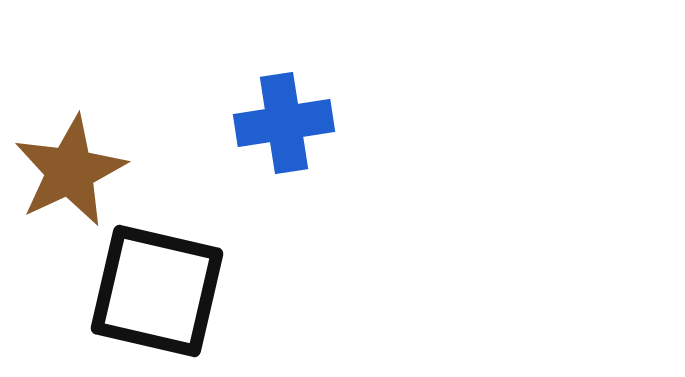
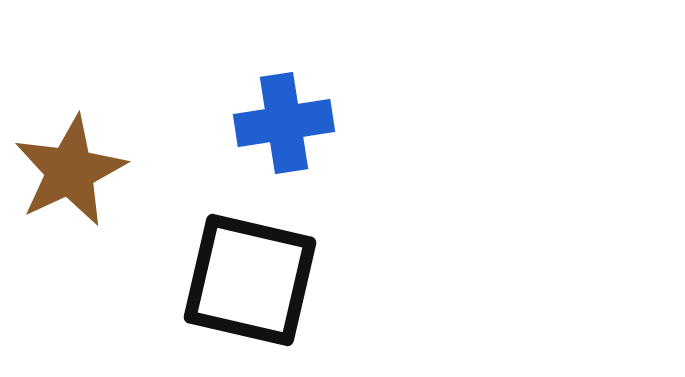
black square: moved 93 px right, 11 px up
